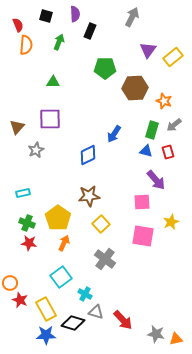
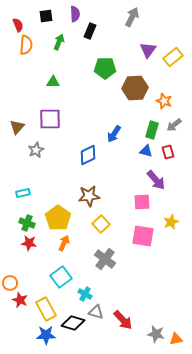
black square at (46, 16): rotated 24 degrees counterclockwise
